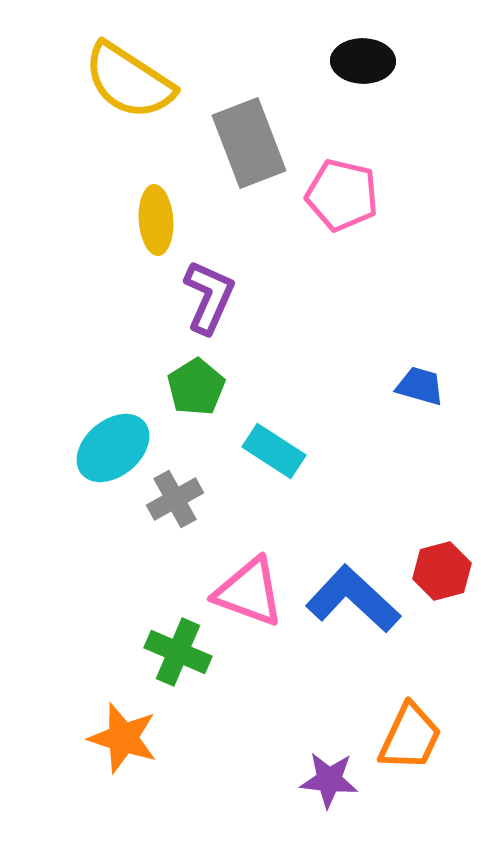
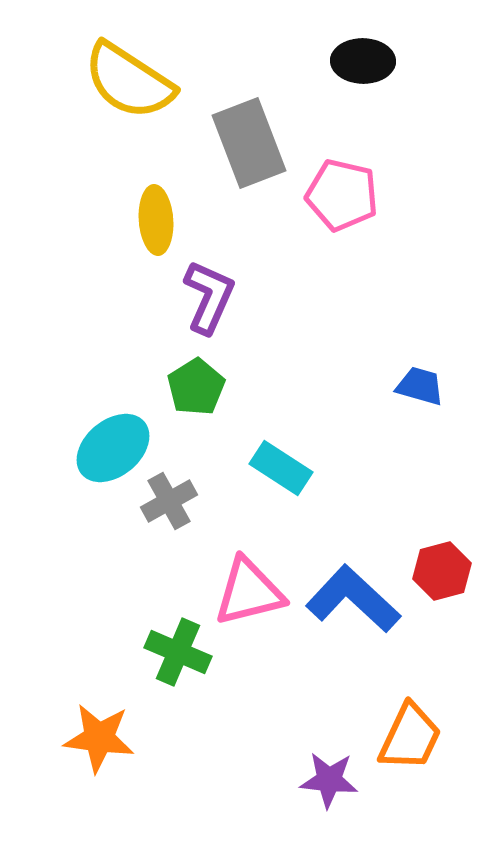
cyan rectangle: moved 7 px right, 17 px down
gray cross: moved 6 px left, 2 px down
pink triangle: rotated 34 degrees counterclockwise
orange star: moved 24 px left; rotated 10 degrees counterclockwise
